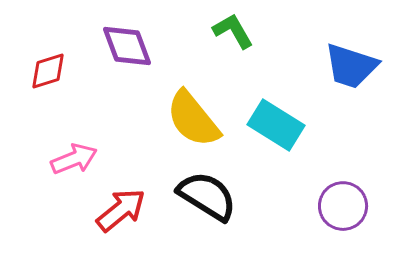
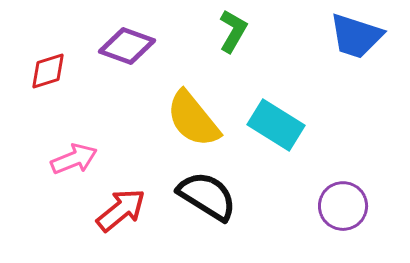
green L-shape: rotated 60 degrees clockwise
purple diamond: rotated 50 degrees counterclockwise
blue trapezoid: moved 5 px right, 30 px up
